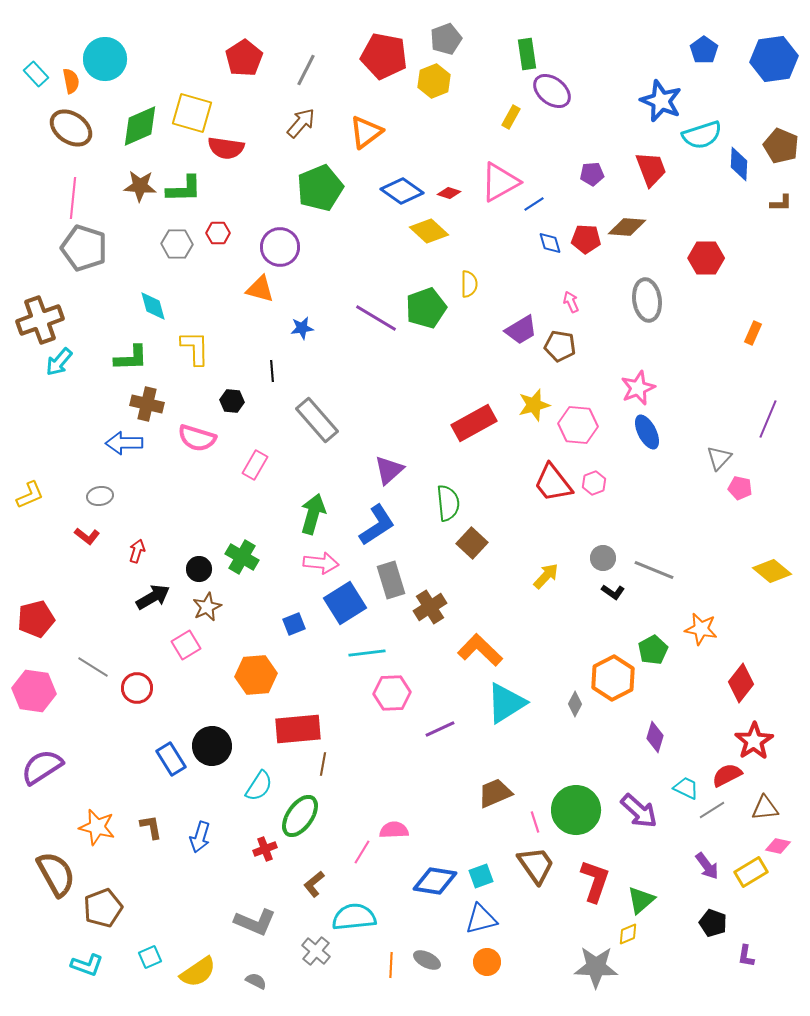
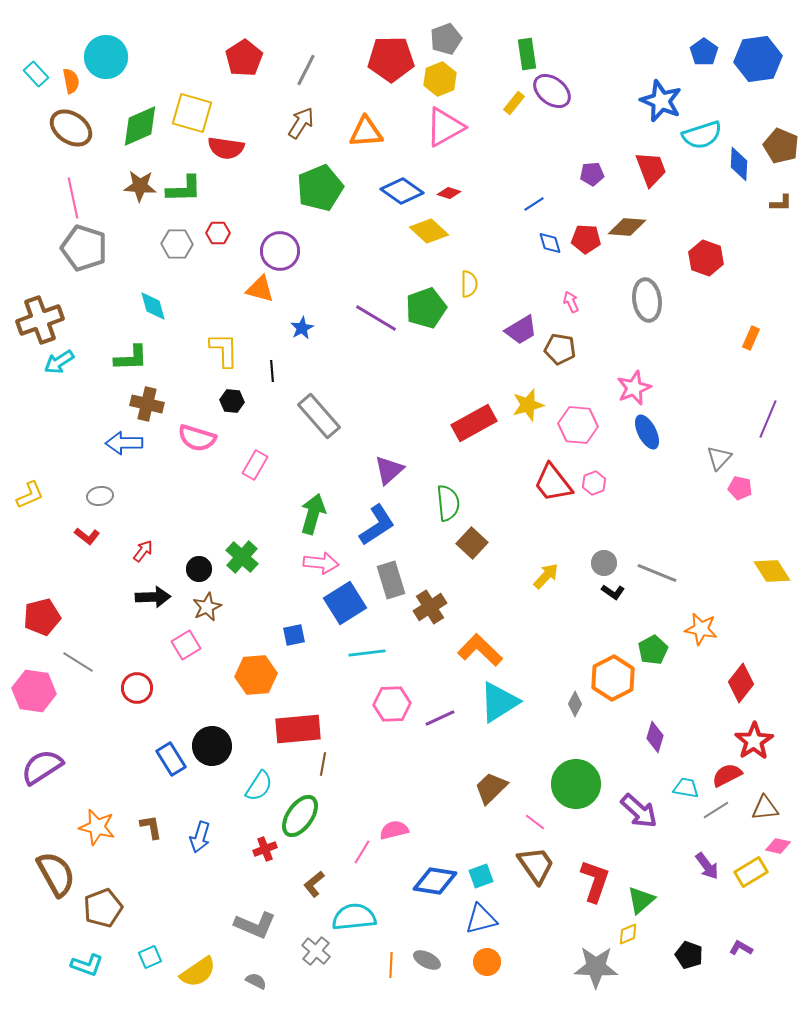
blue pentagon at (704, 50): moved 2 px down
red pentagon at (384, 56): moved 7 px right, 3 px down; rotated 12 degrees counterclockwise
cyan circle at (105, 59): moved 1 px right, 2 px up
blue hexagon at (774, 59): moved 16 px left
yellow hexagon at (434, 81): moved 6 px right, 2 px up
yellow rectangle at (511, 117): moved 3 px right, 14 px up; rotated 10 degrees clockwise
brown arrow at (301, 123): rotated 8 degrees counterclockwise
orange triangle at (366, 132): rotated 33 degrees clockwise
pink triangle at (500, 182): moved 55 px left, 55 px up
pink line at (73, 198): rotated 18 degrees counterclockwise
purple circle at (280, 247): moved 4 px down
red hexagon at (706, 258): rotated 20 degrees clockwise
blue star at (302, 328): rotated 20 degrees counterclockwise
orange rectangle at (753, 333): moved 2 px left, 5 px down
brown pentagon at (560, 346): moved 3 px down
yellow L-shape at (195, 348): moved 29 px right, 2 px down
cyan arrow at (59, 362): rotated 16 degrees clockwise
pink star at (638, 388): moved 4 px left
yellow star at (534, 405): moved 6 px left
gray rectangle at (317, 420): moved 2 px right, 4 px up
red arrow at (137, 551): moved 6 px right; rotated 20 degrees clockwise
green cross at (242, 557): rotated 12 degrees clockwise
gray circle at (603, 558): moved 1 px right, 5 px down
gray line at (654, 570): moved 3 px right, 3 px down
yellow diamond at (772, 571): rotated 18 degrees clockwise
black arrow at (153, 597): rotated 28 degrees clockwise
red pentagon at (36, 619): moved 6 px right, 2 px up
blue square at (294, 624): moved 11 px down; rotated 10 degrees clockwise
gray line at (93, 667): moved 15 px left, 5 px up
pink hexagon at (392, 693): moved 11 px down
cyan triangle at (506, 703): moved 7 px left, 1 px up
purple line at (440, 729): moved 11 px up
cyan trapezoid at (686, 788): rotated 16 degrees counterclockwise
brown trapezoid at (495, 793): moved 4 px left, 5 px up; rotated 21 degrees counterclockwise
green circle at (576, 810): moved 26 px up
gray line at (712, 810): moved 4 px right
pink line at (535, 822): rotated 35 degrees counterclockwise
pink semicircle at (394, 830): rotated 12 degrees counterclockwise
gray L-shape at (255, 922): moved 3 px down
black pentagon at (713, 923): moved 24 px left, 32 px down
purple L-shape at (746, 956): moved 5 px left, 8 px up; rotated 110 degrees clockwise
